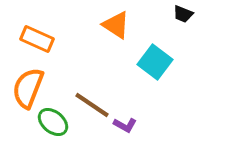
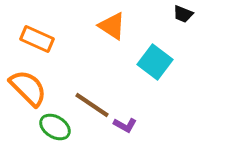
orange triangle: moved 4 px left, 1 px down
orange semicircle: rotated 114 degrees clockwise
green ellipse: moved 2 px right, 5 px down; rotated 8 degrees counterclockwise
